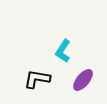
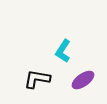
purple ellipse: rotated 15 degrees clockwise
